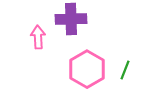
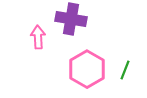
purple cross: rotated 12 degrees clockwise
